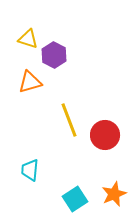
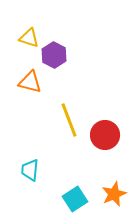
yellow triangle: moved 1 px right, 1 px up
orange triangle: rotated 30 degrees clockwise
